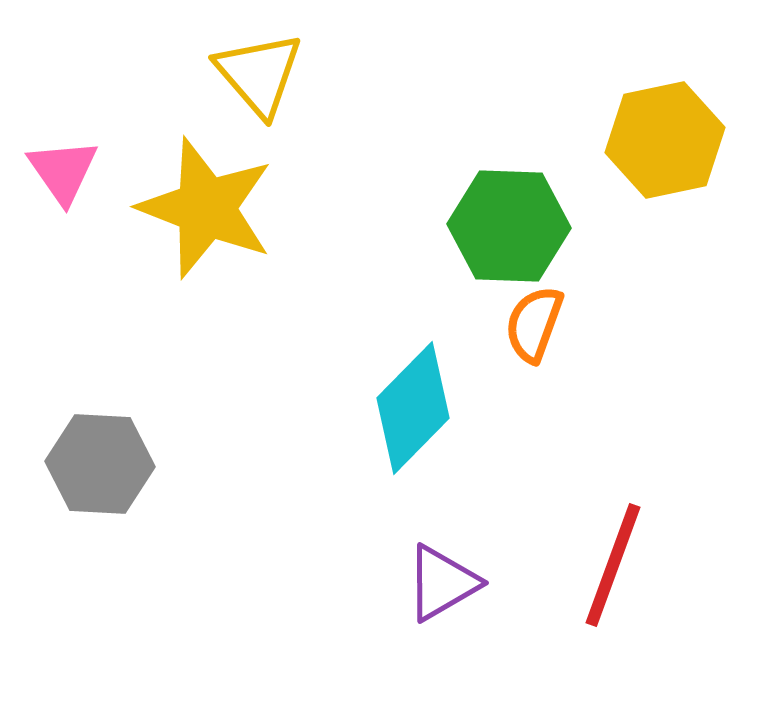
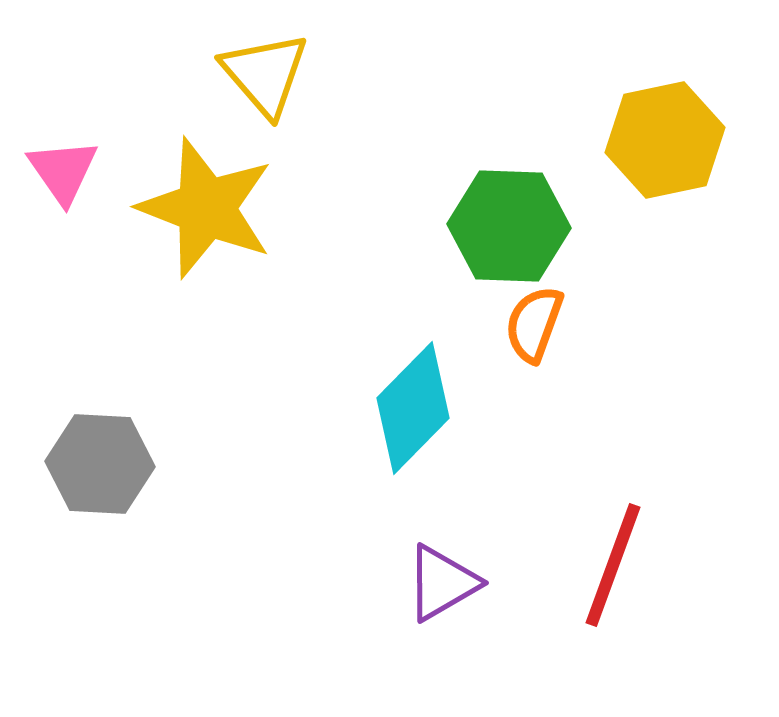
yellow triangle: moved 6 px right
